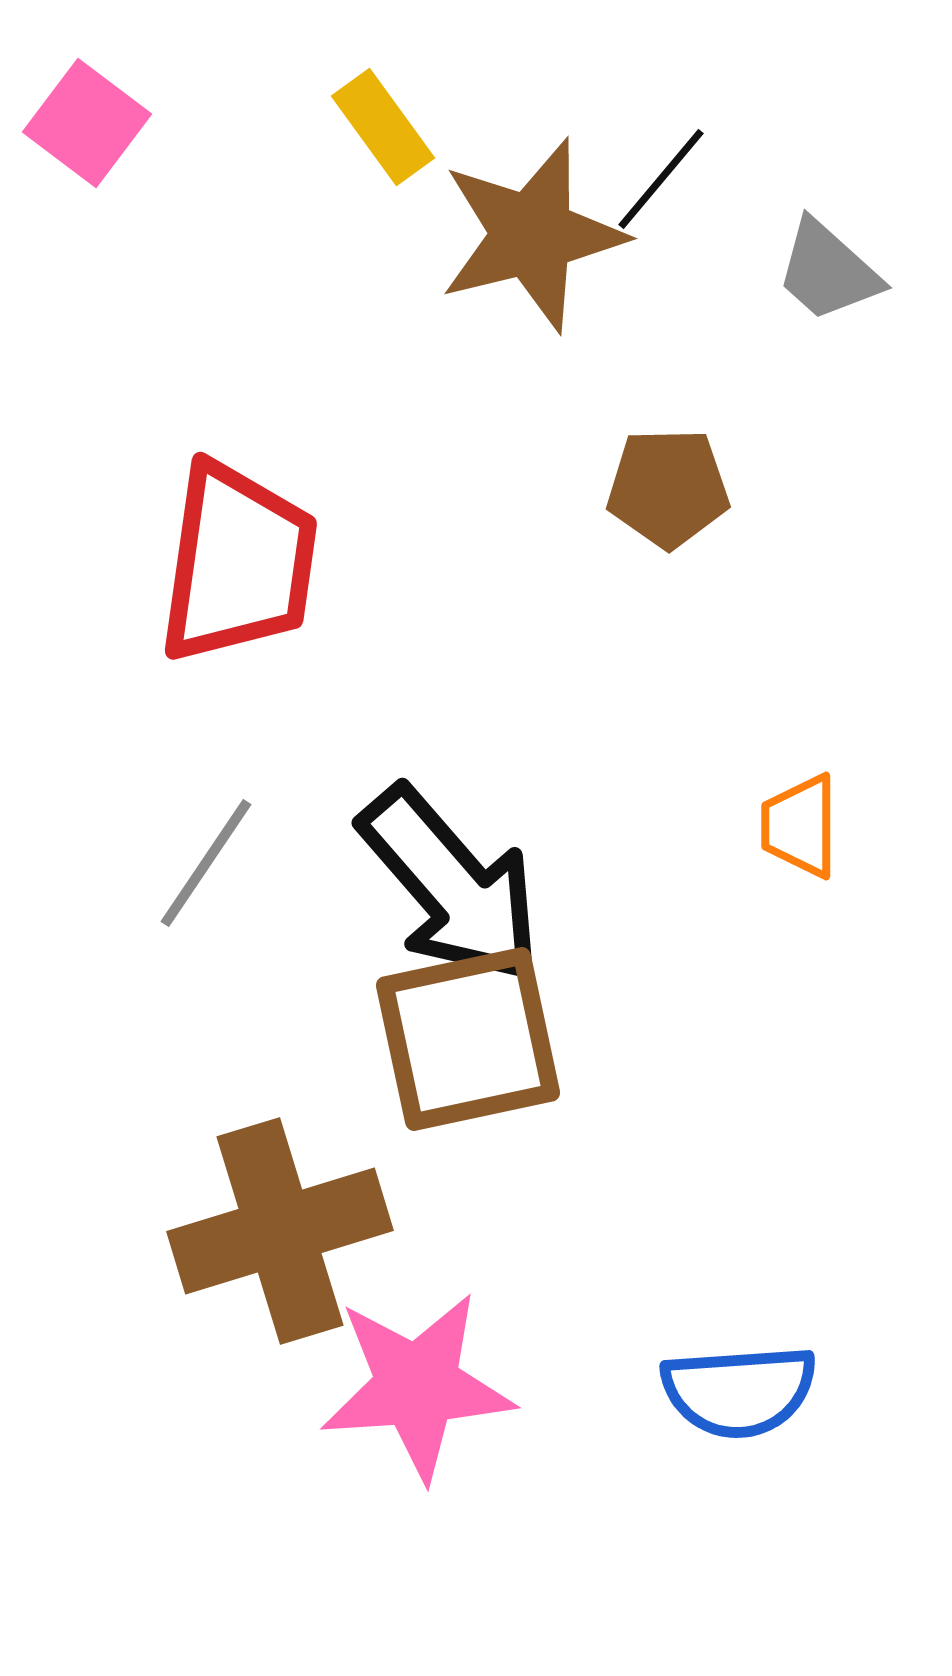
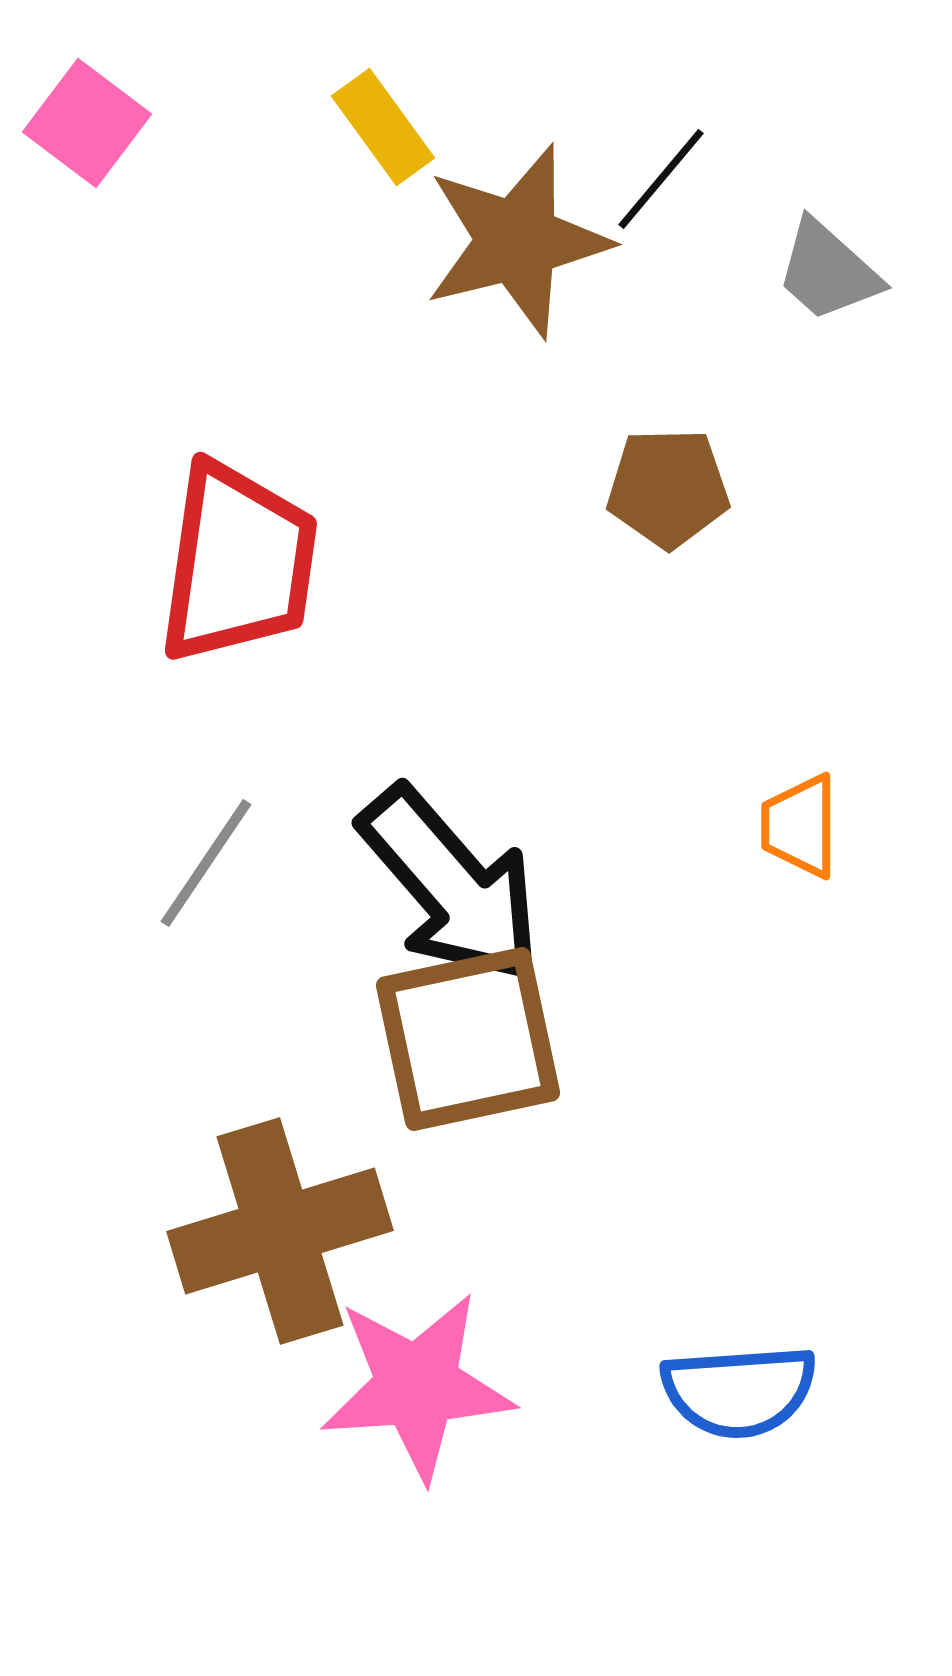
brown star: moved 15 px left, 6 px down
